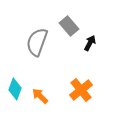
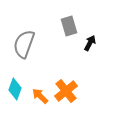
gray rectangle: rotated 24 degrees clockwise
gray semicircle: moved 13 px left, 2 px down
orange cross: moved 15 px left, 1 px down
